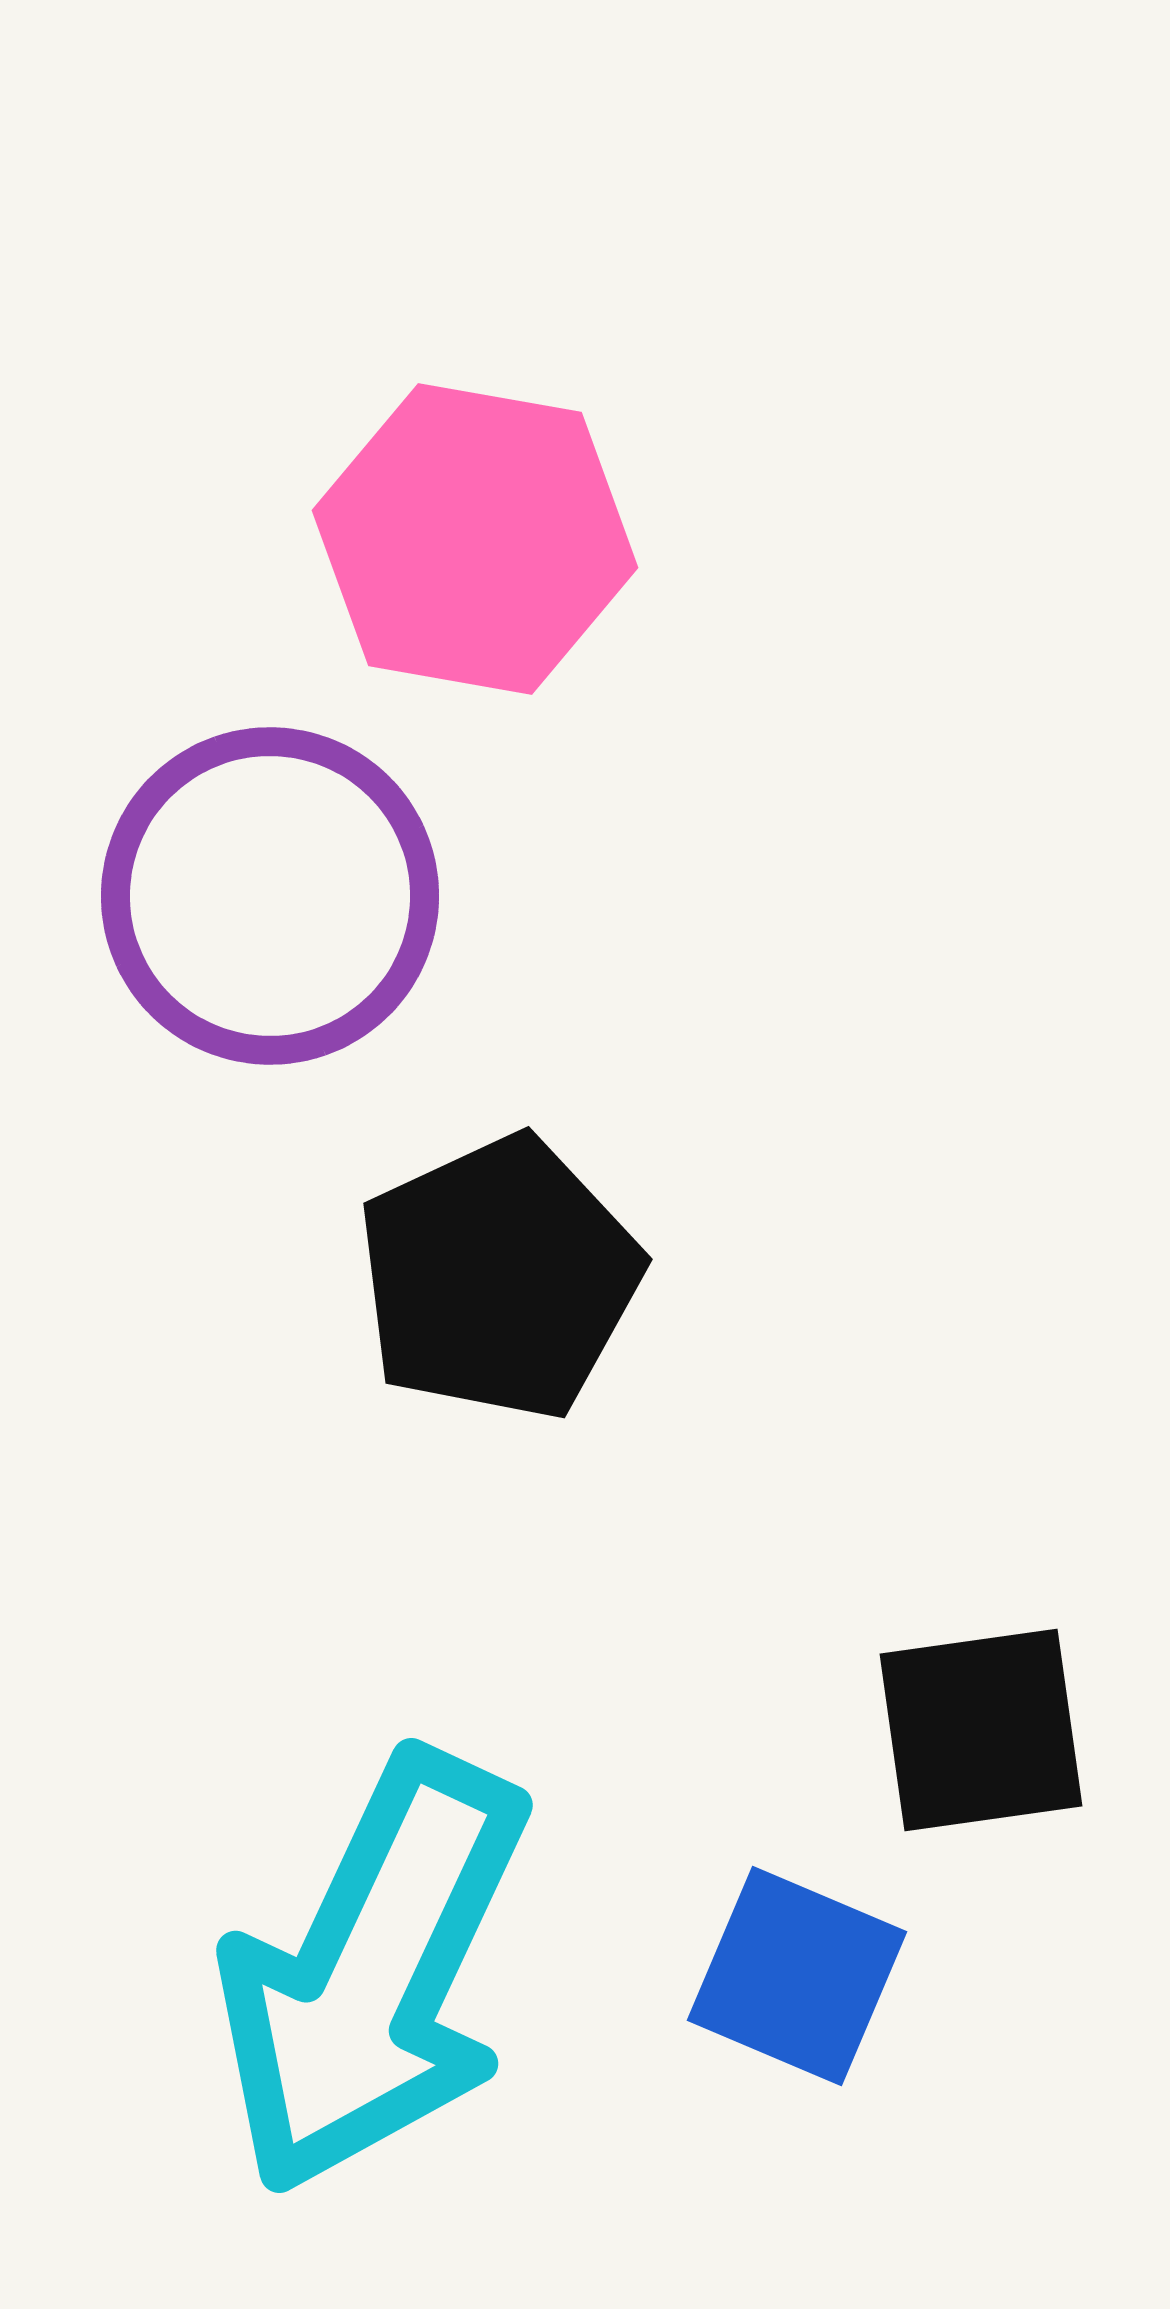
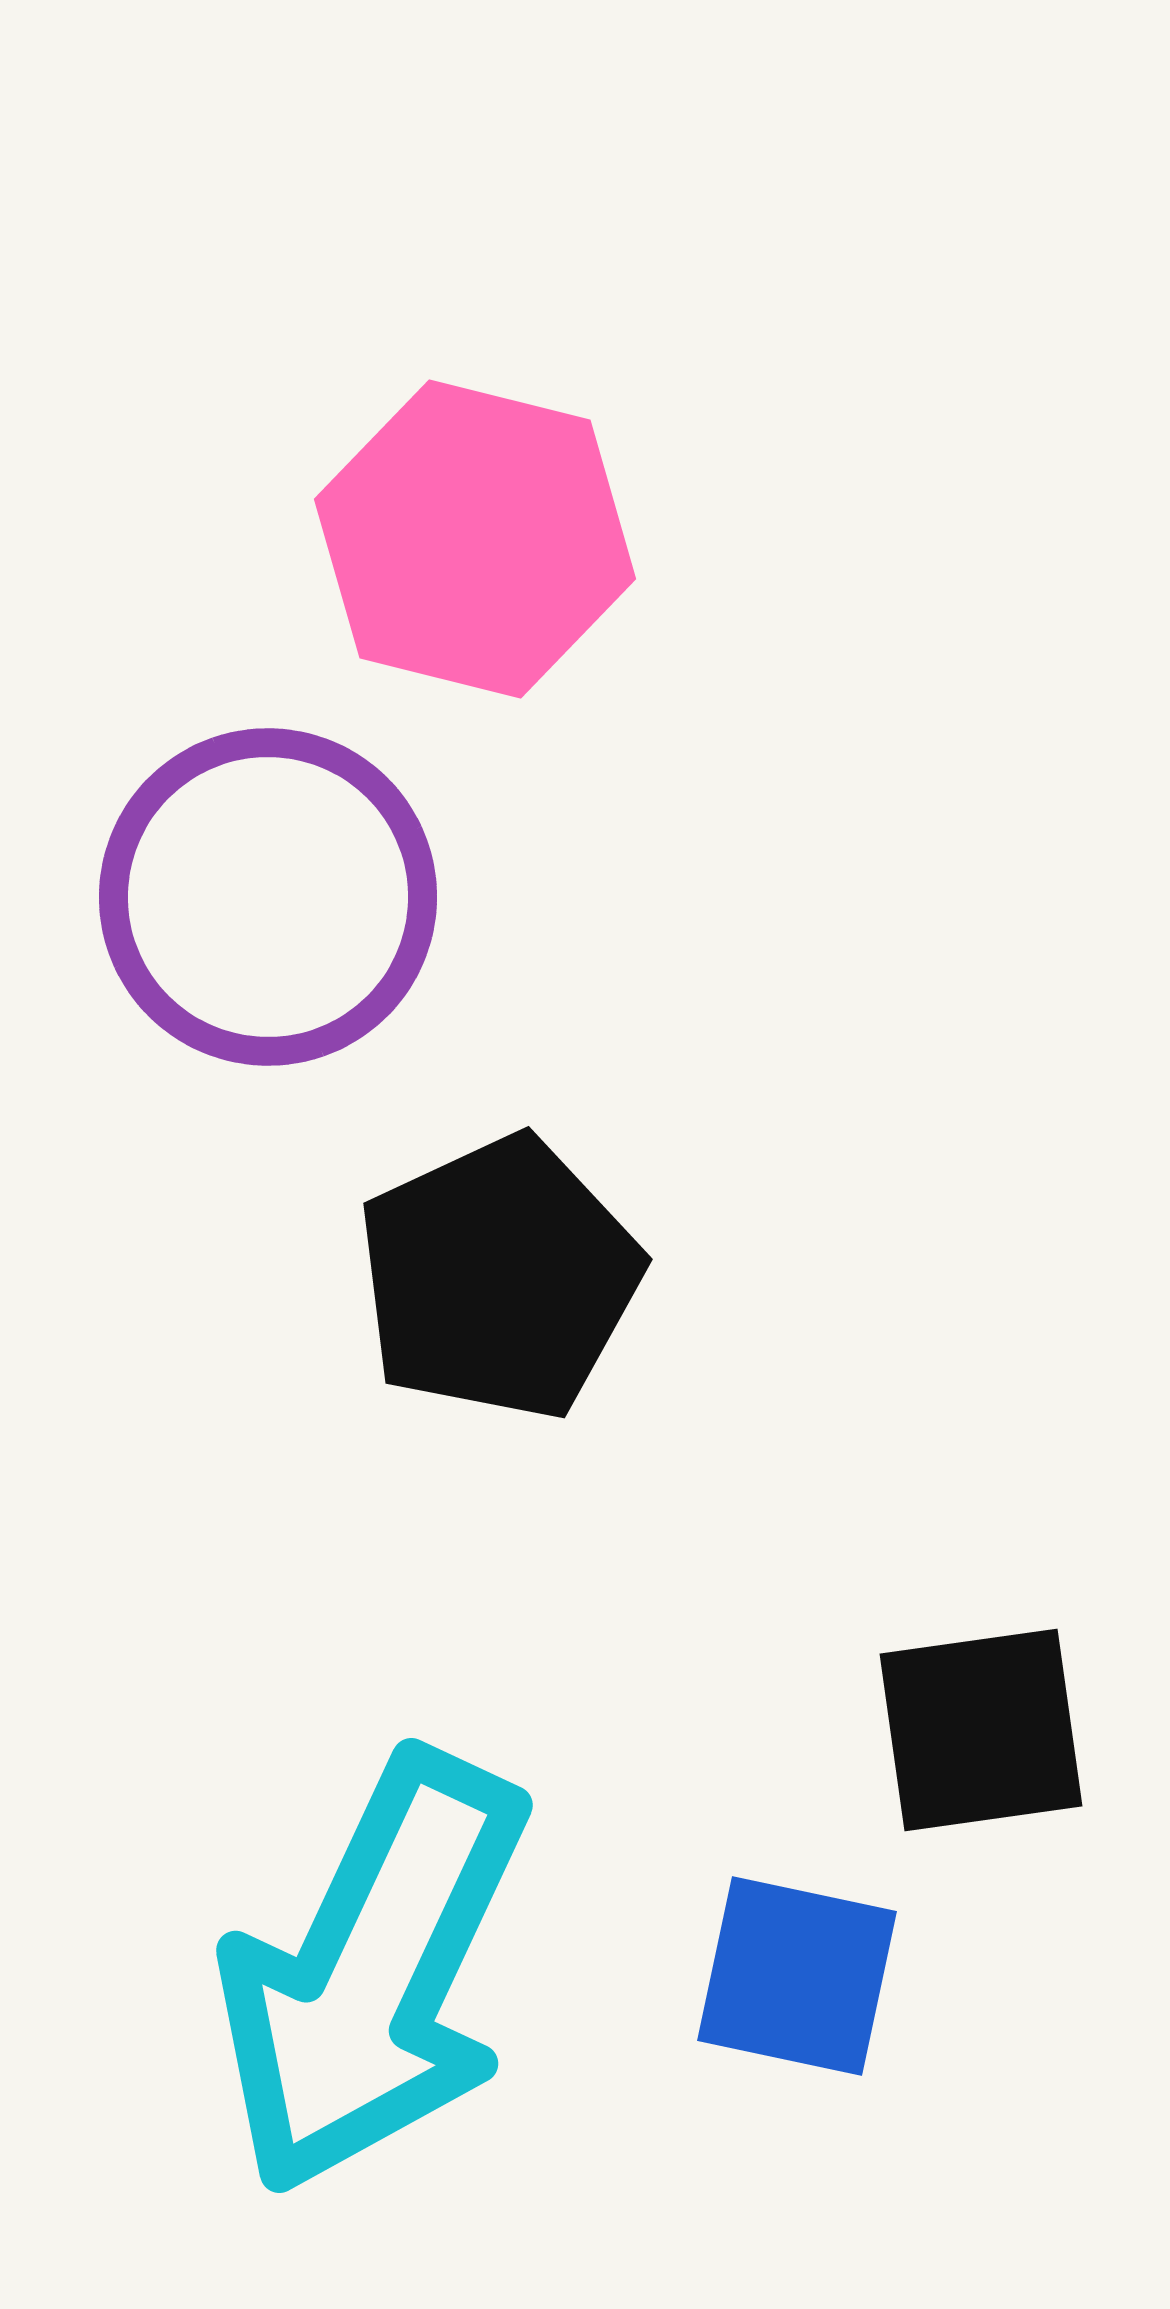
pink hexagon: rotated 4 degrees clockwise
purple circle: moved 2 px left, 1 px down
blue square: rotated 11 degrees counterclockwise
